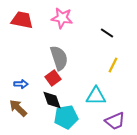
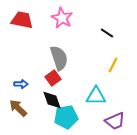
pink star: rotated 20 degrees clockwise
